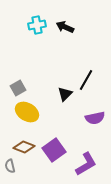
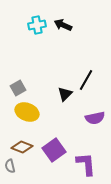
black arrow: moved 2 px left, 2 px up
yellow ellipse: rotated 10 degrees counterclockwise
brown diamond: moved 2 px left
purple L-shape: rotated 65 degrees counterclockwise
